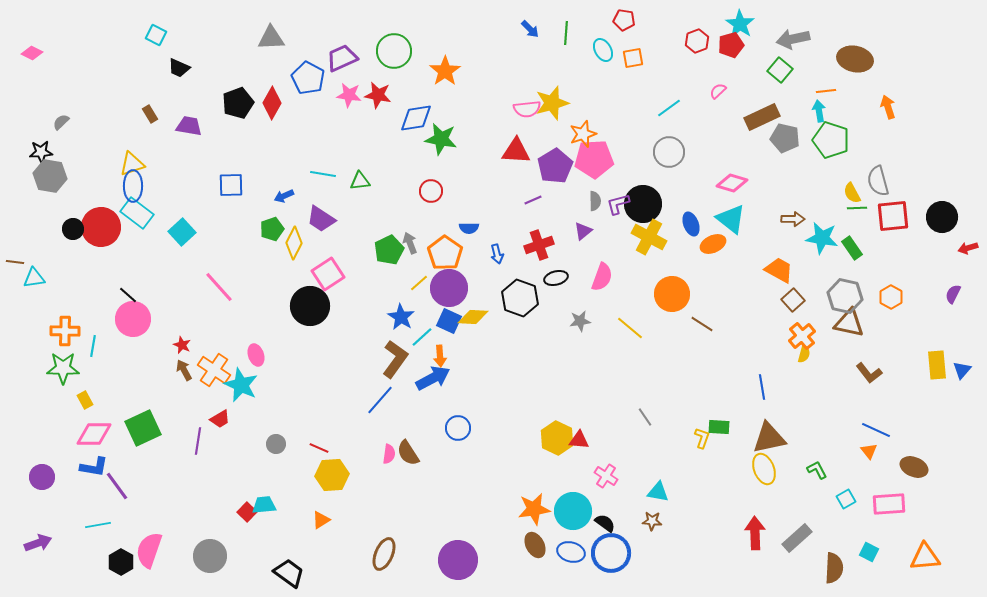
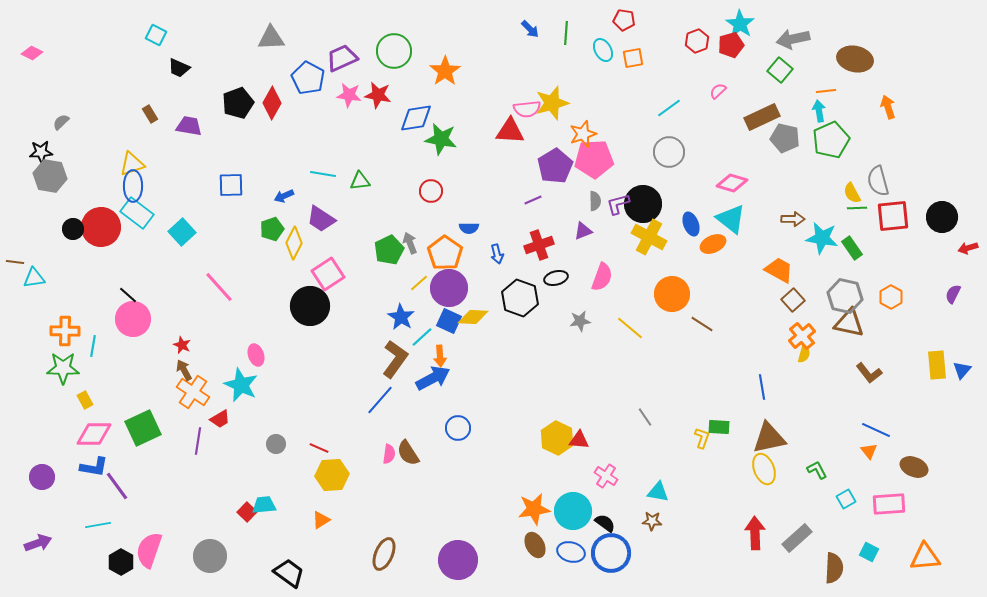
green pentagon at (831, 140): rotated 30 degrees clockwise
red triangle at (516, 151): moved 6 px left, 20 px up
purple triangle at (583, 231): rotated 18 degrees clockwise
orange cross at (214, 370): moved 21 px left, 22 px down
